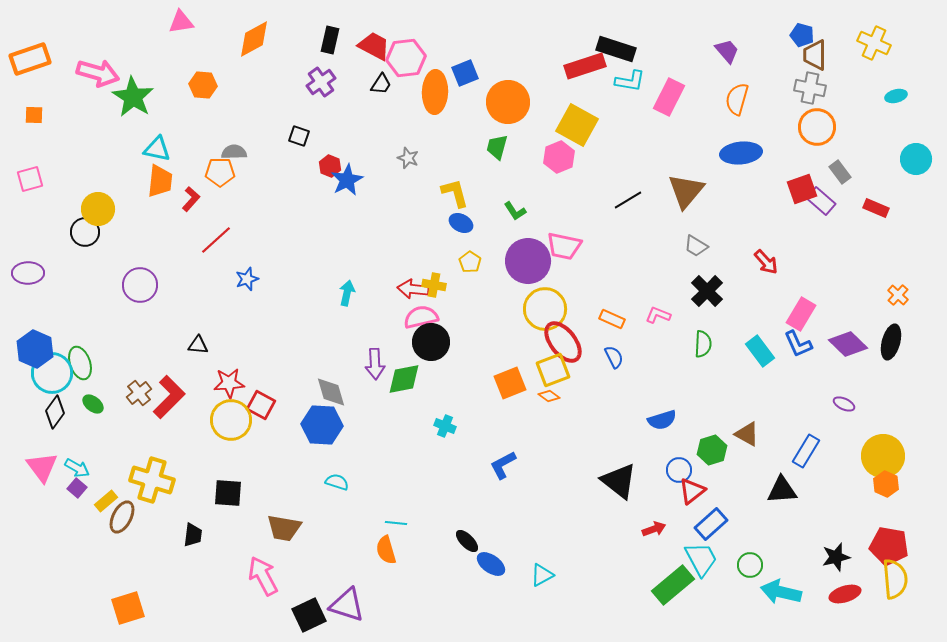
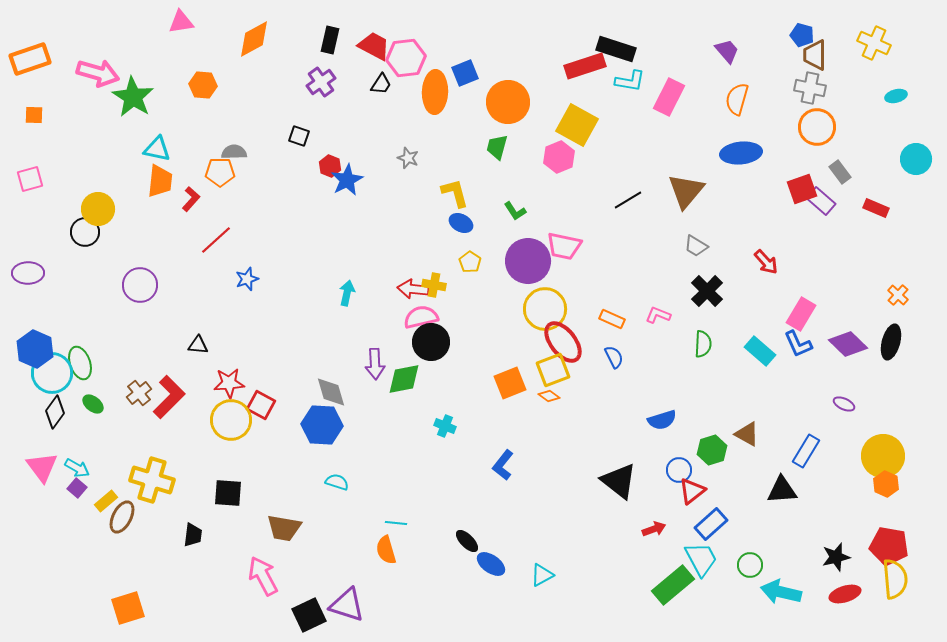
cyan rectangle at (760, 351): rotated 12 degrees counterclockwise
blue L-shape at (503, 465): rotated 24 degrees counterclockwise
